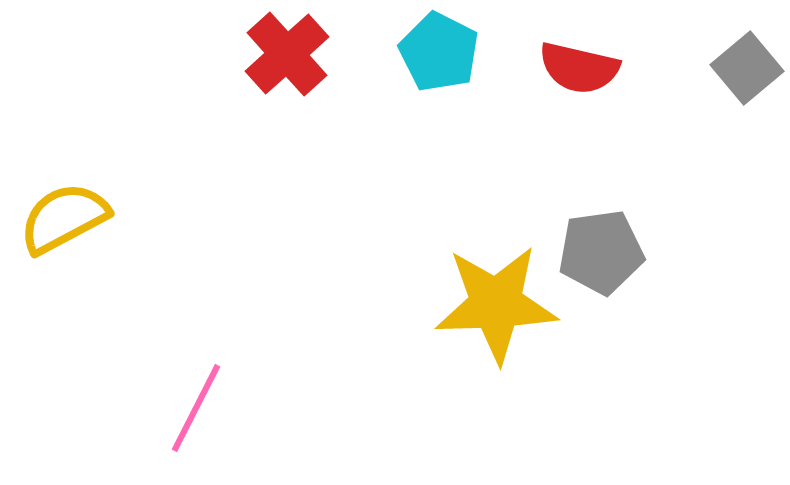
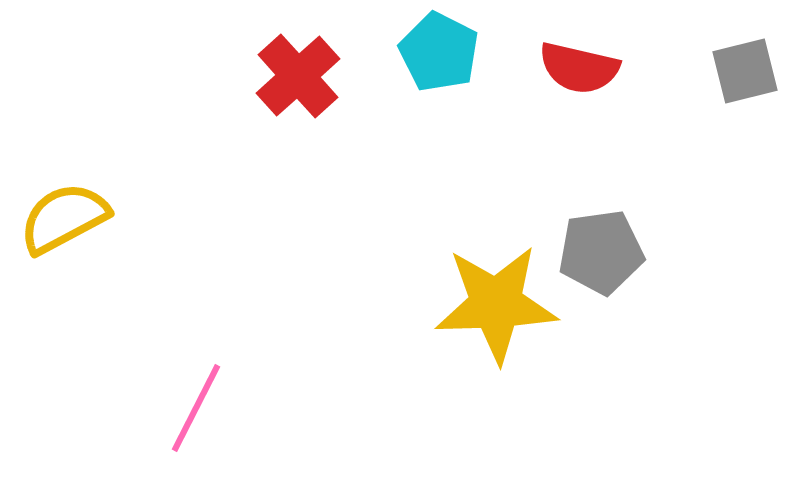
red cross: moved 11 px right, 22 px down
gray square: moved 2 px left, 3 px down; rotated 26 degrees clockwise
